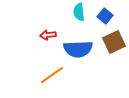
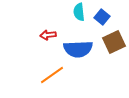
blue square: moved 3 px left, 1 px down
